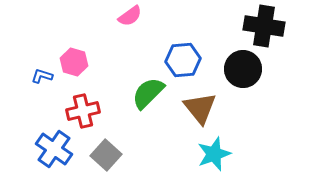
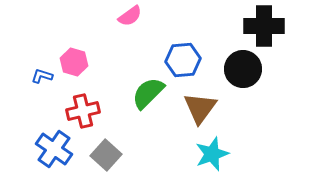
black cross: rotated 9 degrees counterclockwise
brown triangle: rotated 15 degrees clockwise
cyan star: moved 2 px left
